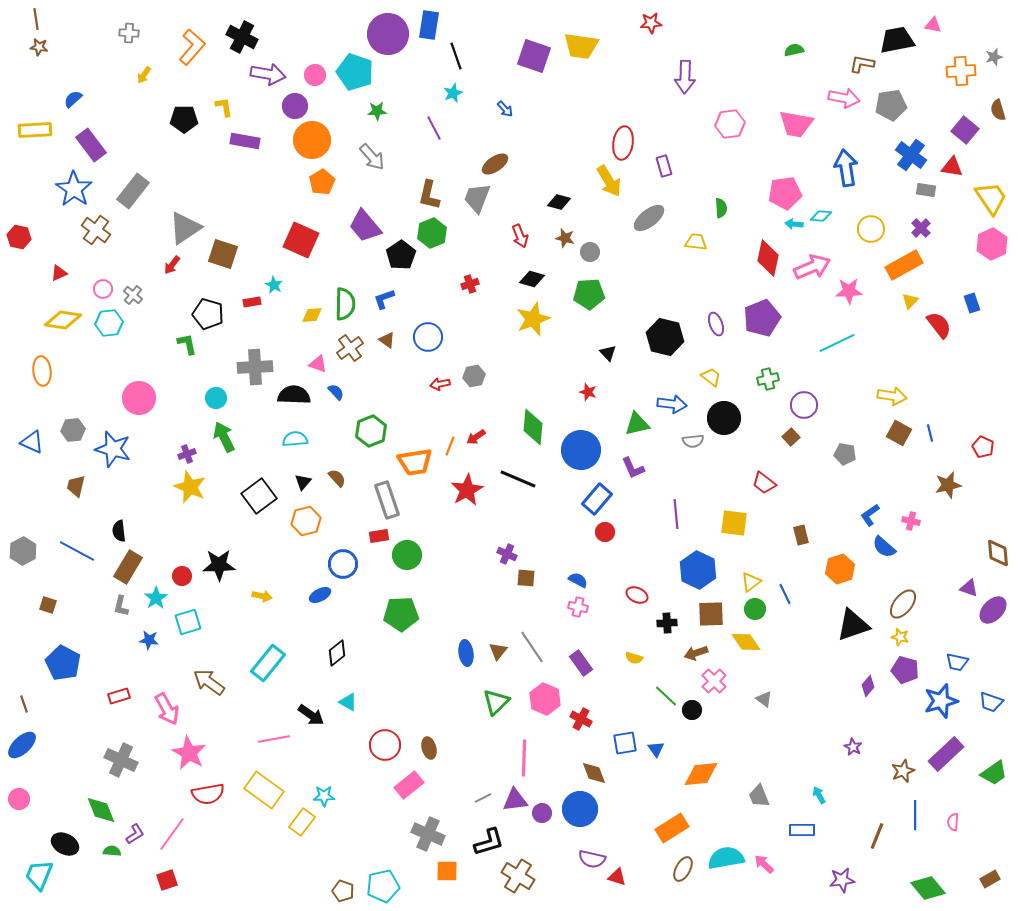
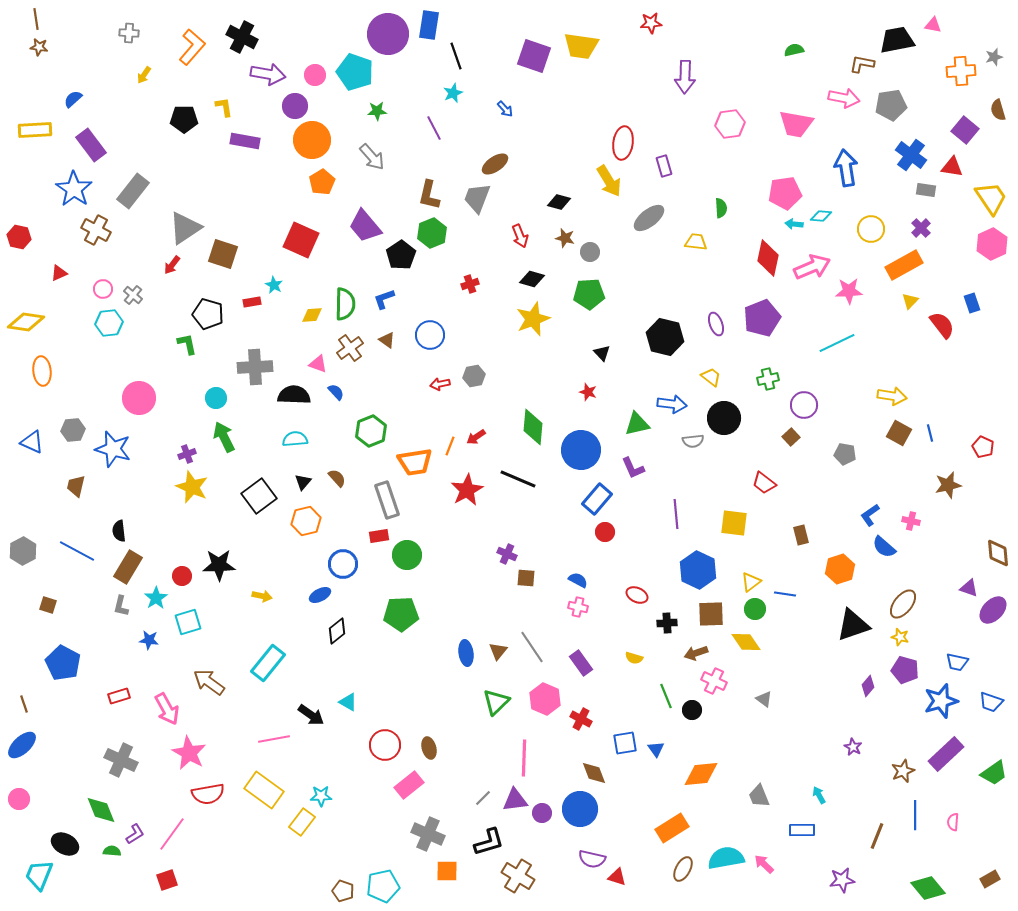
brown cross at (96, 230): rotated 8 degrees counterclockwise
yellow diamond at (63, 320): moved 37 px left, 2 px down
red semicircle at (939, 325): moved 3 px right
blue circle at (428, 337): moved 2 px right, 2 px up
black triangle at (608, 353): moved 6 px left
yellow star at (190, 487): moved 2 px right
blue line at (785, 594): rotated 55 degrees counterclockwise
black diamond at (337, 653): moved 22 px up
pink cross at (714, 681): rotated 20 degrees counterclockwise
green line at (666, 696): rotated 25 degrees clockwise
cyan star at (324, 796): moved 3 px left
gray line at (483, 798): rotated 18 degrees counterclockwise
